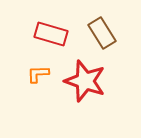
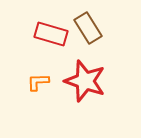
brown rectangle: moved 14 px left, 5 px up
orange L-shape: moved 8 px down
